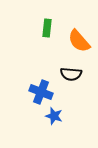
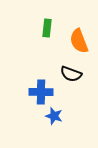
orange semicircle: rotated 20 degrees clockwise
black semicircle: rotated 15 degrees clockwise
blue cross: rotated 20 degrees counterclockwise
